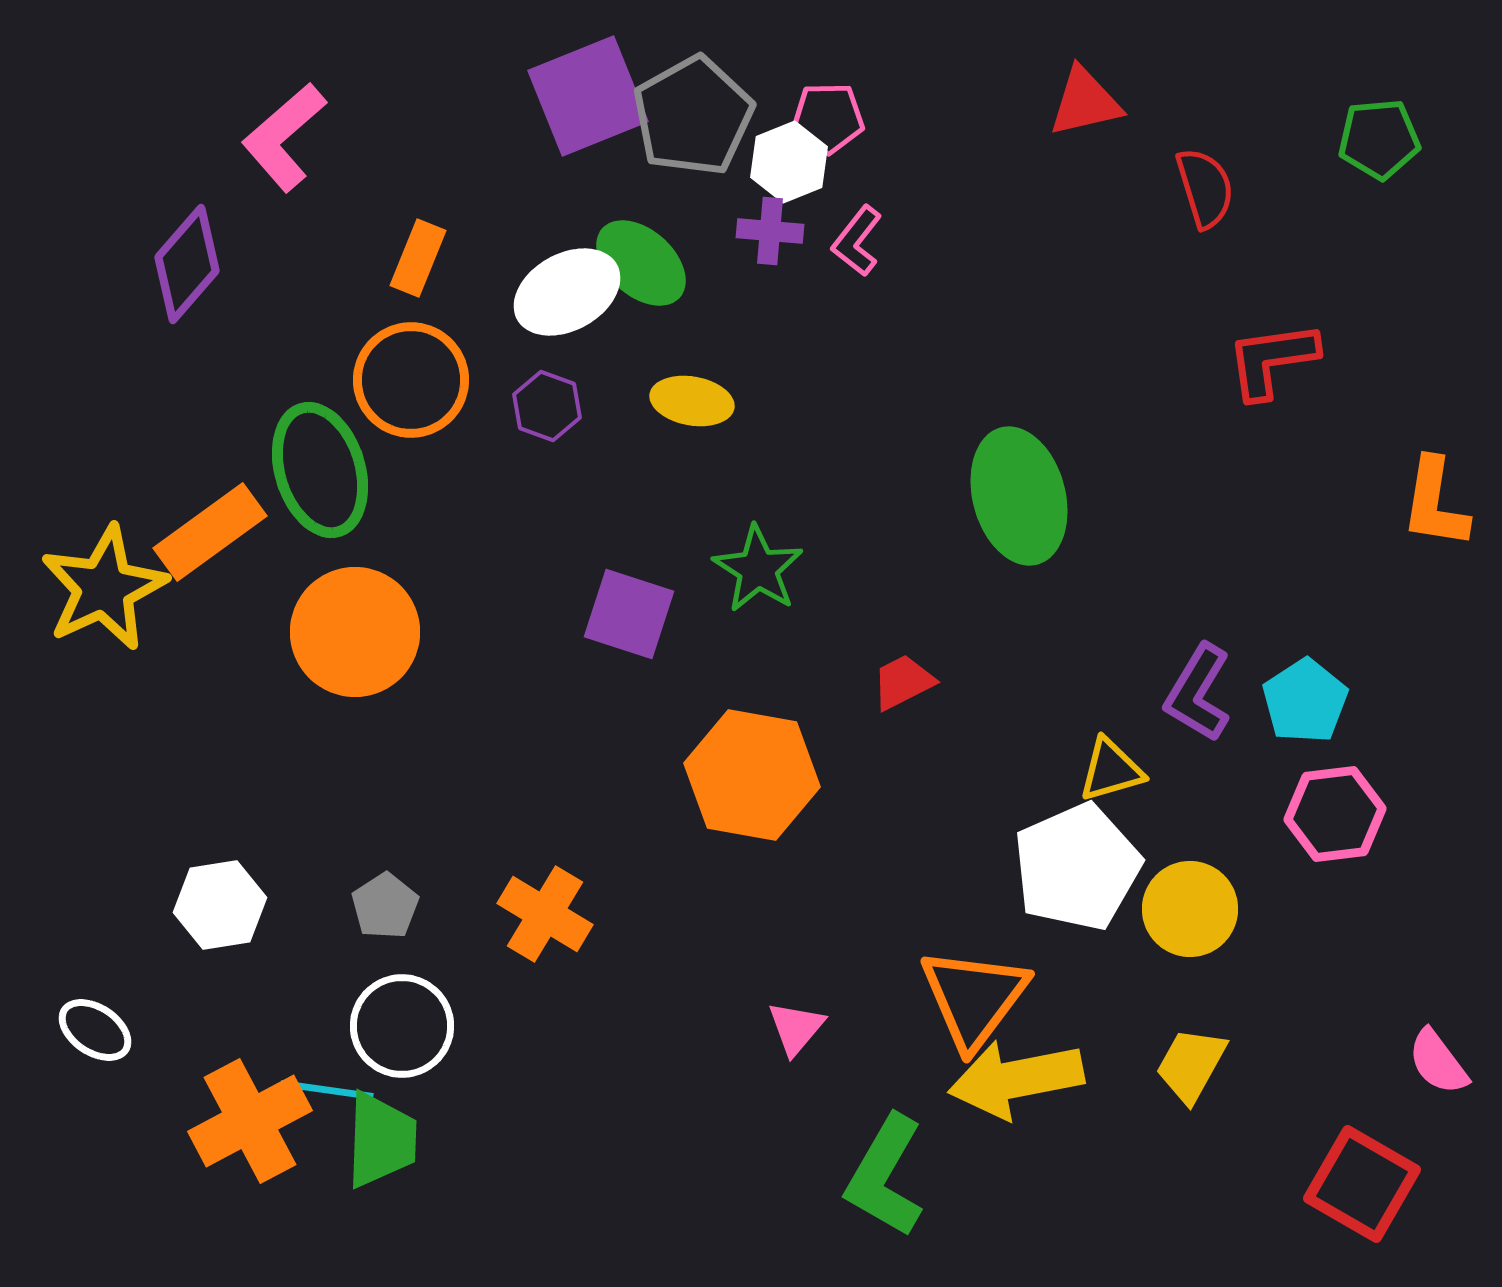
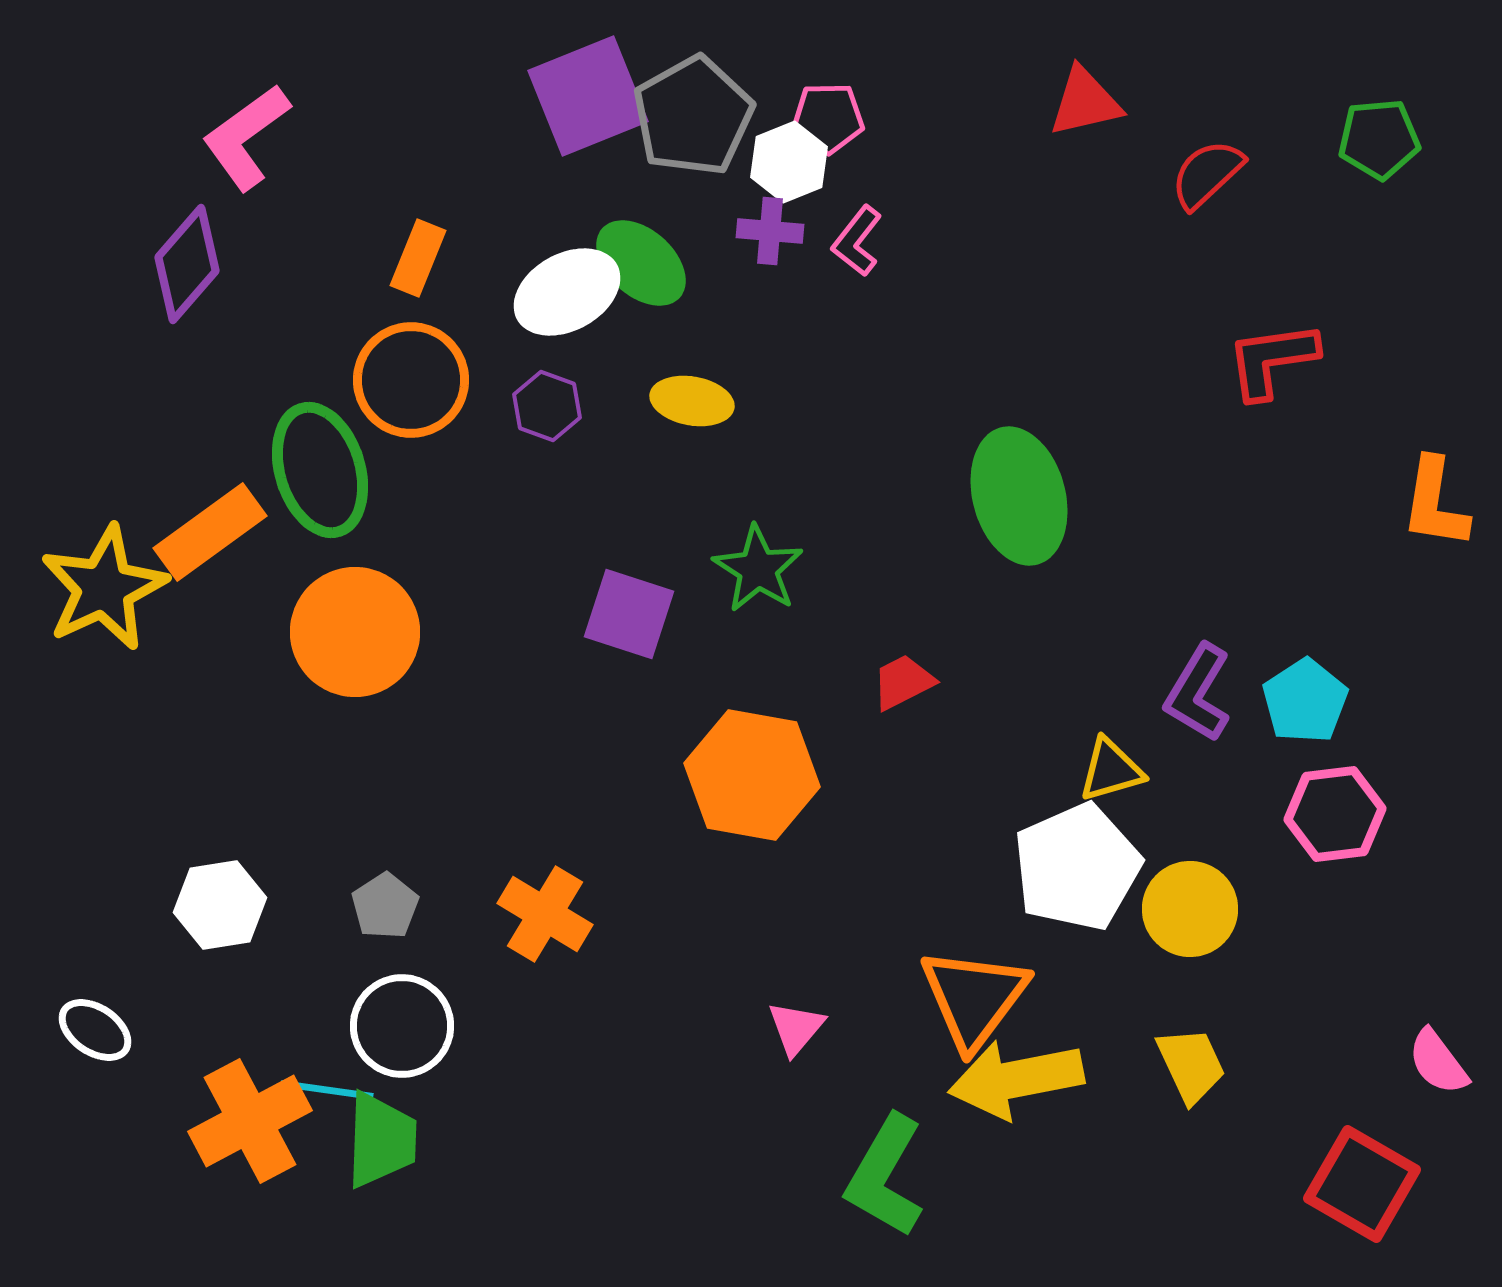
pink L-shape at (284, 137): moved 38 px left; rotated 5 degrees clockwise
red semicircle at (1205, 188): moved 2 px right, 14 px up; rotated 116 degrees counterclockwise
yellow trapezoid at (1191, 1065): rotated 126 degrees clockwise
